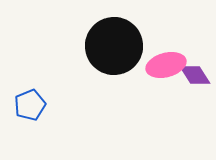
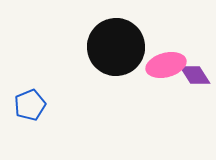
black circle: moved 2 px right, 1 px down
